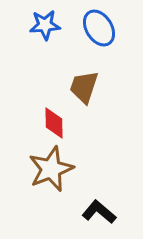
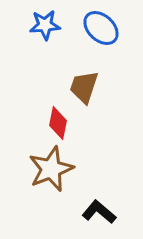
blue ellipse: moved 2 px right; rotated 15 degrees counterclockwise
red diamond: moved 4 px right; rotated 12 degrees clockwise
